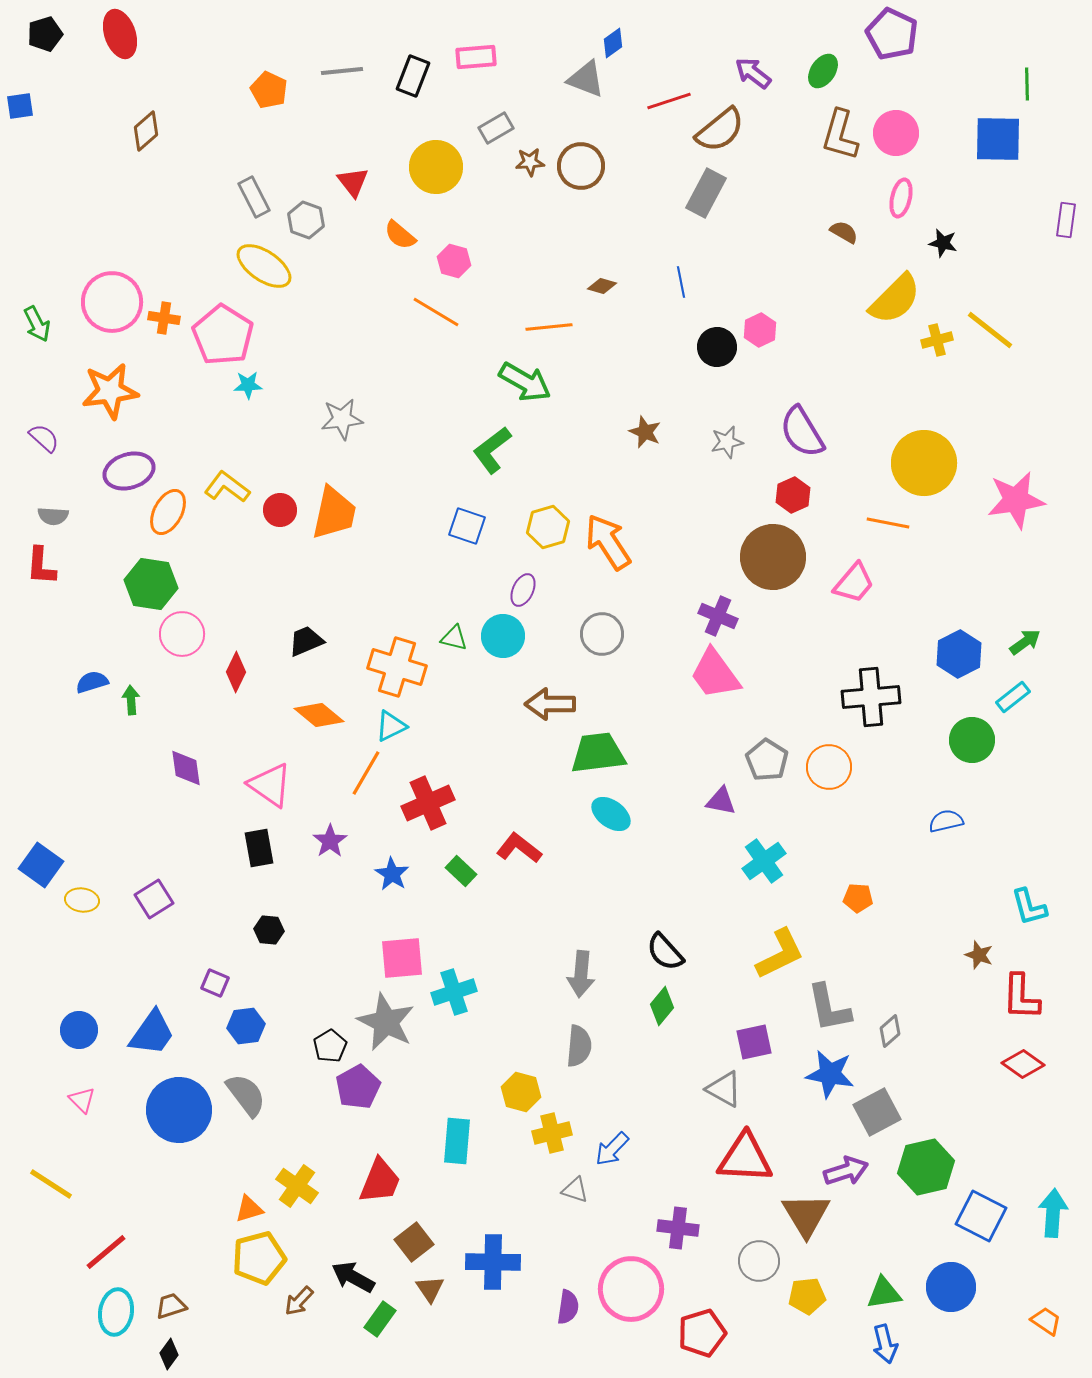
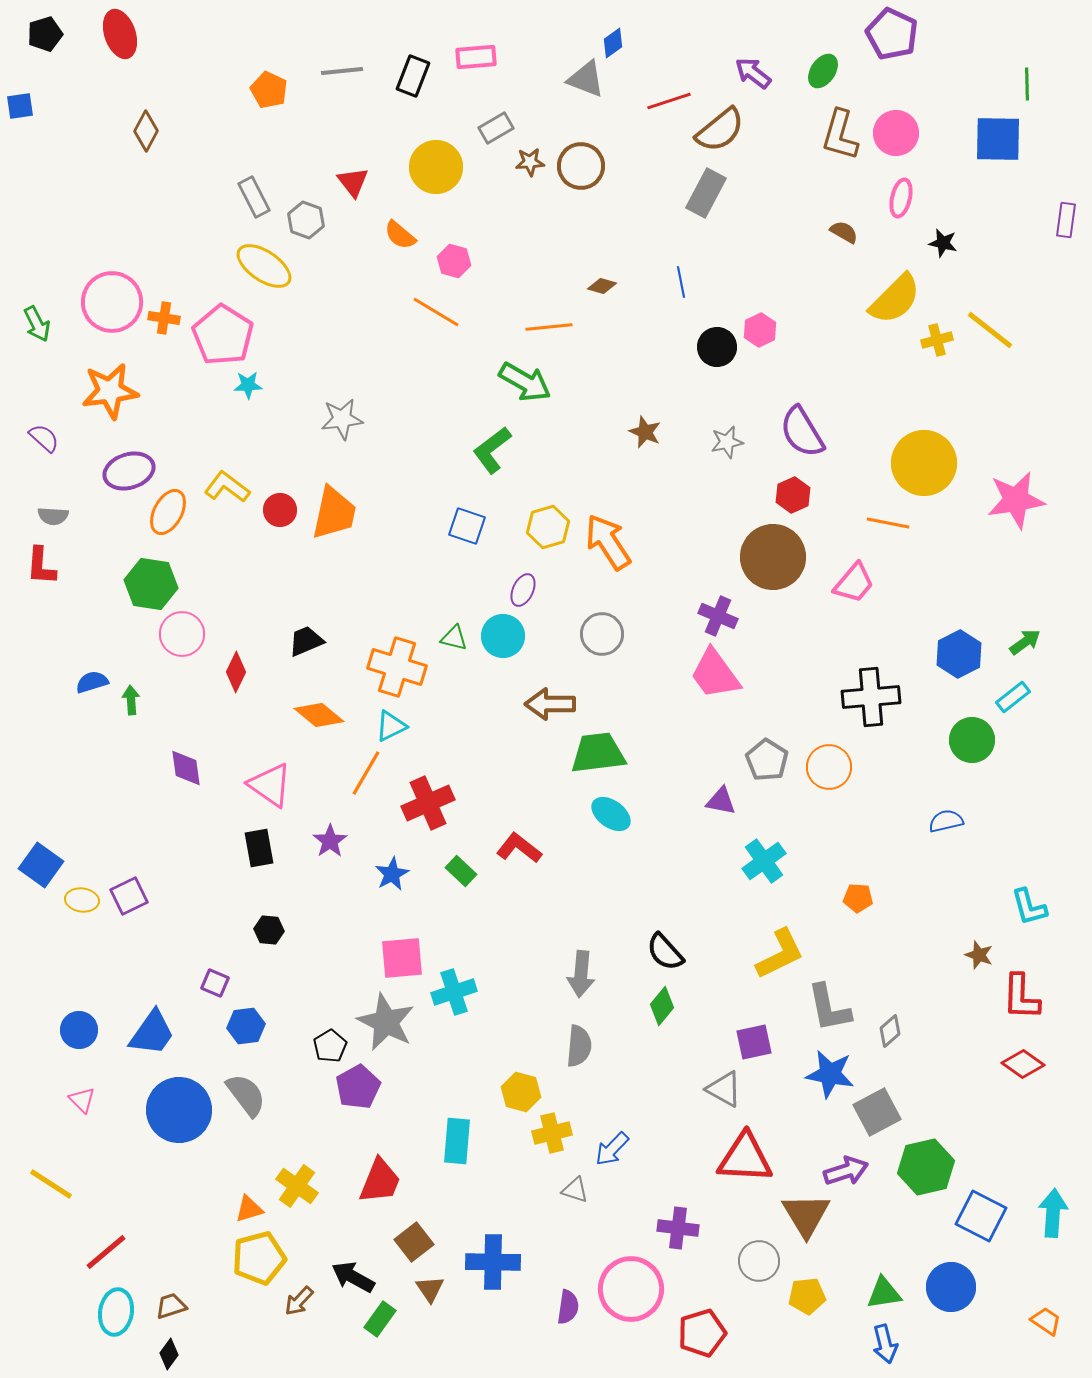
brown diamond at (146, 131): rotated 21 degrees counterclockwise
blue star at (392, 874): rotated 12 degrees clockwise
purple square at (154, 899): moved 25 px left, 3 px up; rotated 6 degrees clockwise
